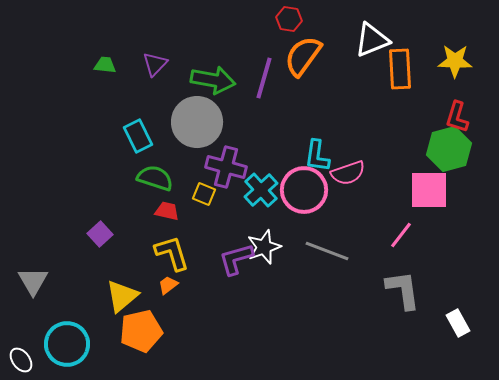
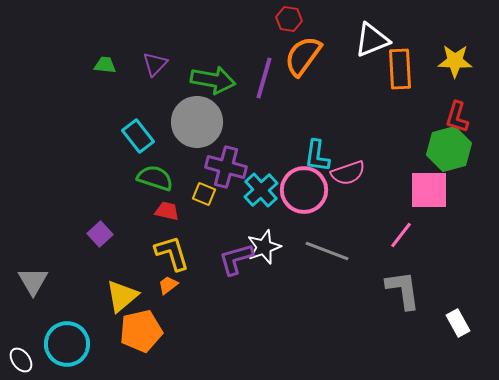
cyan rectangle: rotated 12 degrees counterclockwise
